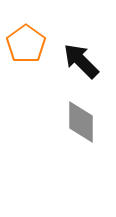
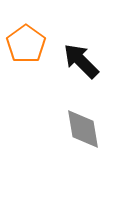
gray diamond: moved 2 px right, 7 px down; rotated 9 degrees counterclockwise
